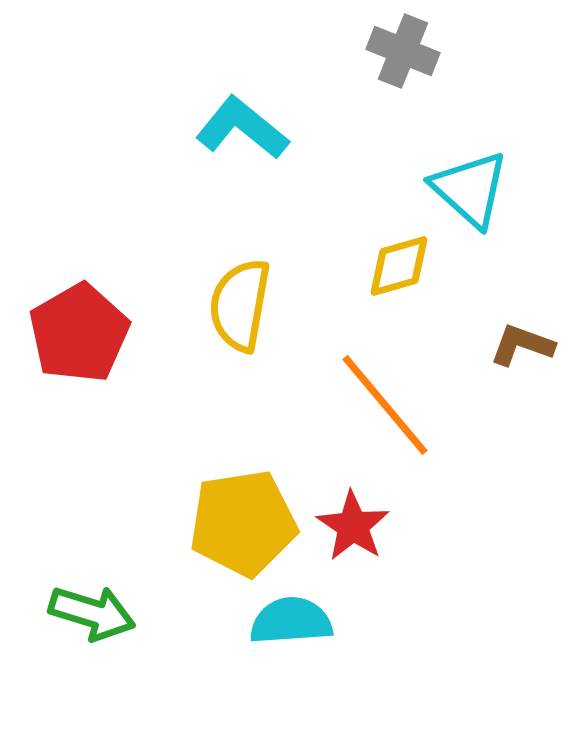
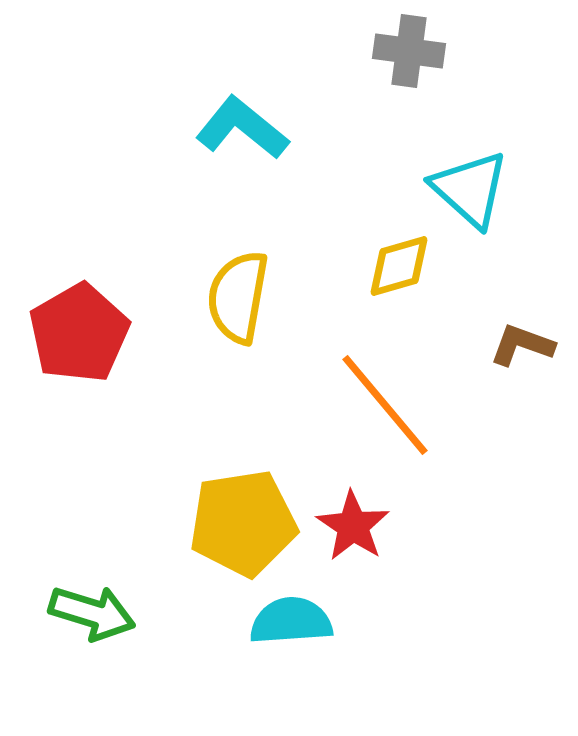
gray cross: moved 6 px right; rotated 14 degrees counterclockwise
yellow semicircle: moved 2 px left, 8 px up
